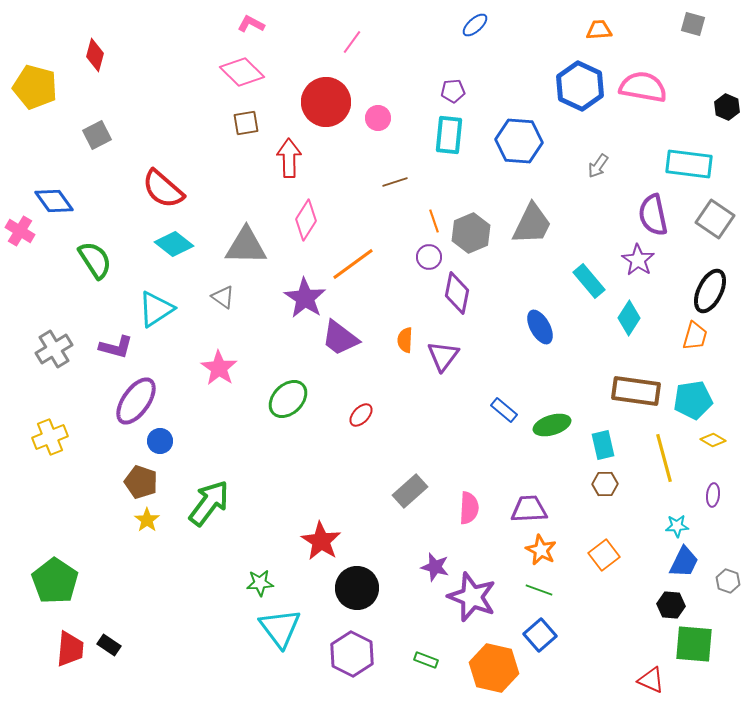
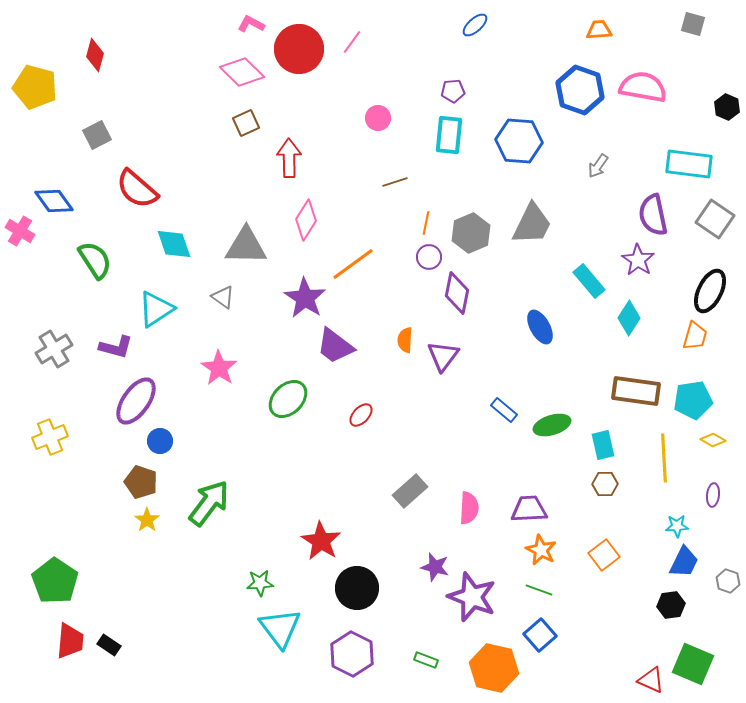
blue hexagon at (580, 86): moved 4 px down; rotated 6 degrees counterclockwise
red circle at (326, 102): moved 27 px left, 53 px up
brown square at (246, 123): rotated 16 degrees counterclockwise
red semicircle at (163, 189): moved 26 px left
orange line at (434, 221): moved 8 px left, 2 px down; rotated 30 degrees clockwise
cyan diamond at (174, 244): rotated 33 degrees clockwise
purple trapezoid at (340, 338): moved 5 px left, 8 px down
yellow line at (664, 458): rotated 12 degrees clockwise
black hexagon at (671, 605): rotated 12 degrees counterclockwise
green square at (694, 644): moved 1 px left, 20 px down; rotated 18 degrees clockwise
red trapezoid at (70, 649): moved 8 px up
